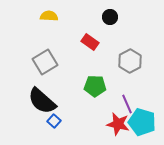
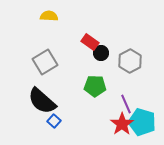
black circle: moved 9 px left, 36 px down
purple line: moved 1 px left
red star: moved 4 px right; rotated 25 degrees clockwise
